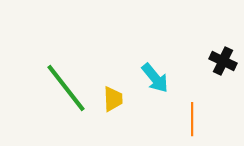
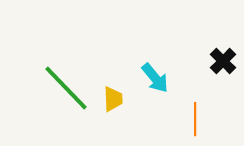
black cross: rotated 20 degrees clockwise
green line: rotated 6 degrees counterclockwise
orange line: moved 3 px right
